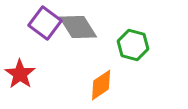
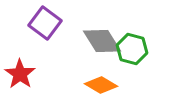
gray diamond: moved 24 px right, 14 px down
green hexagon: moved 1 px left, 4 px down
orange diamond: rotated 64 degrees clockwise
